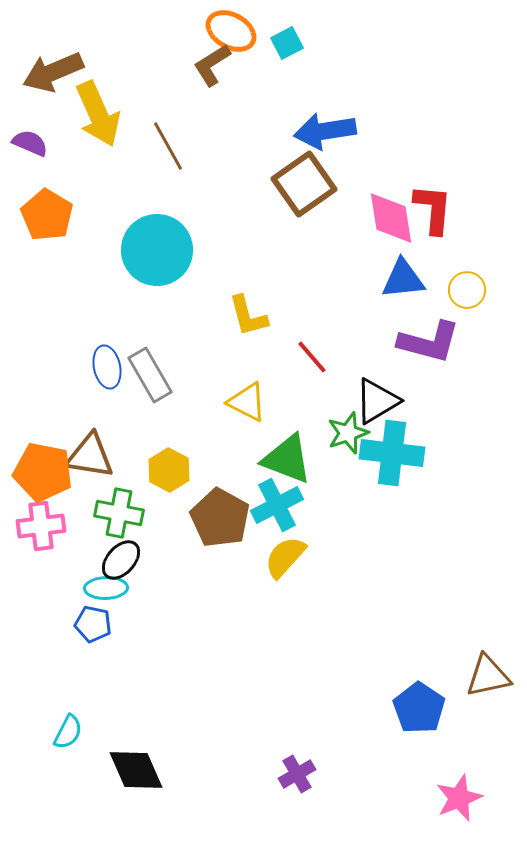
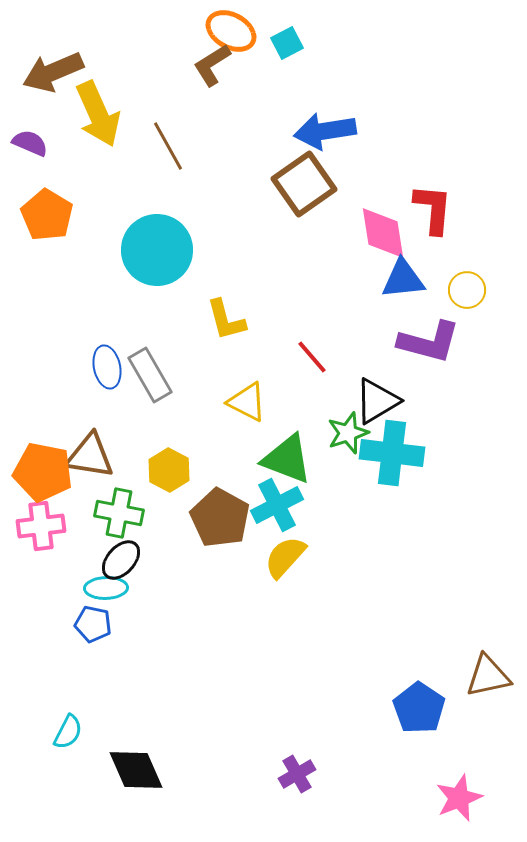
pink diamond at (391, 218): moved 8 px left, 15 px down
yellow L-shape at (248, 316): moved 22 px left, 4 px down
